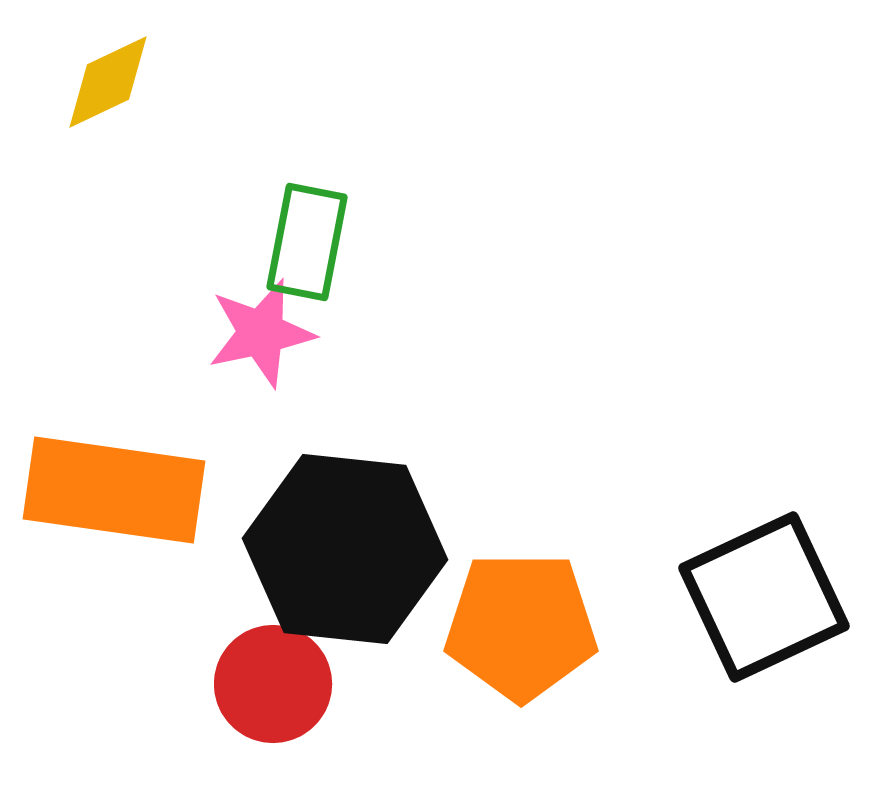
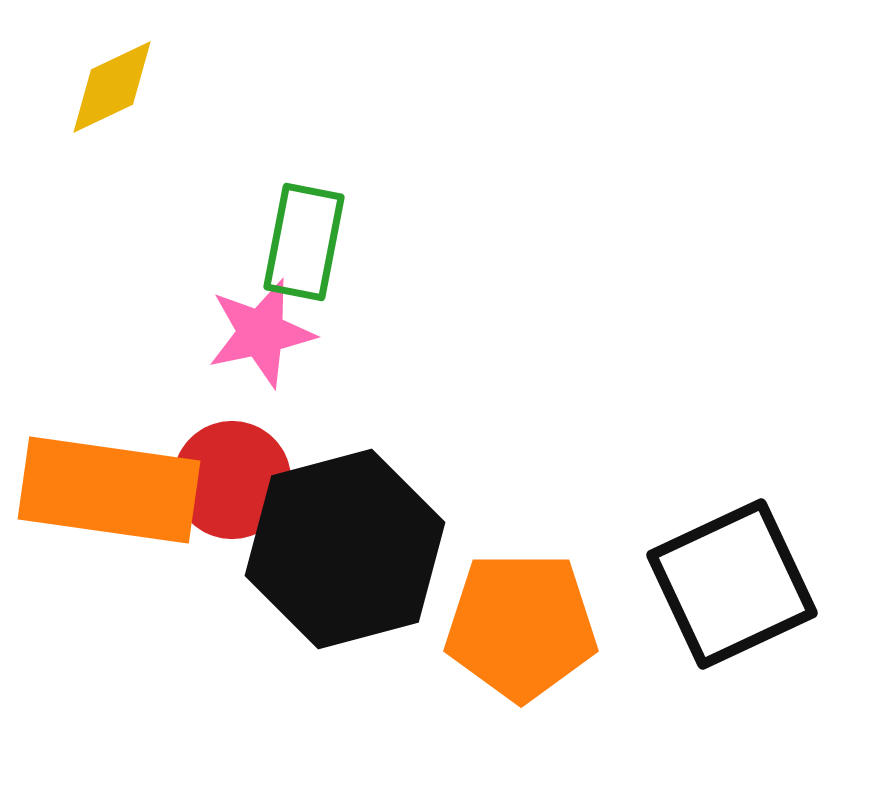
yellow diamond: moved 4 px right, 5 px down
green rectangle: moved 3 px left
orange rectangle: moved 5 px left
black hexagon: rotated 21 degrees counterclockwise
black square: moved 32 px left, 13 px up
red circle: moved 41 px left, 204 px up
